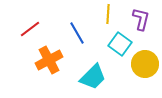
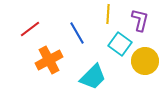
purple L-shape: moved 1 px left, 1 px down
yellow circle: moved 3 px up
